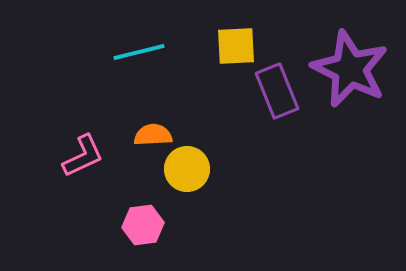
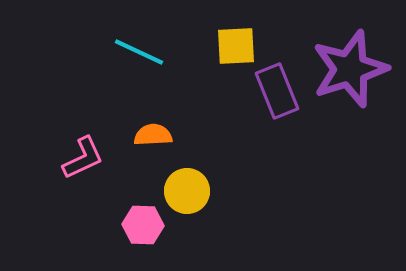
cyan line: rotated 39 degrees clockwise
purple star: rotated 28 degrees clockwise
pink L-shape: moved 2 px down
yellow circle: moved 22 px down
pink hexagon: rotated 9 degrees clockwise
